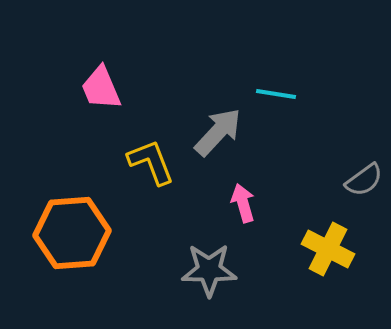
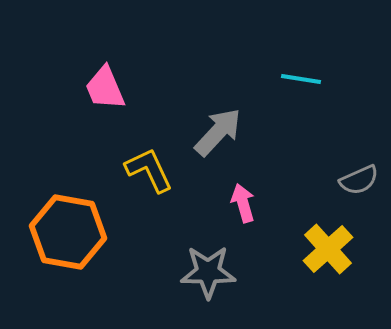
pink trapezoid: moved 4 px right
cyan line: moved 25 px right, 15 px up
yellow L-shape: moved 2 px left, 8 px down; rotated 4 degrees counterclockwise
gray semicircle: moved 5 px left; rotated 12 degrees clockwise
orange hexagon: moved 4 px left, 1 px up; rotated 14 degrees clockwise
yellow cross: rotated 21 degrees clockwise
gray star: moved 1 px left, 2 px down
